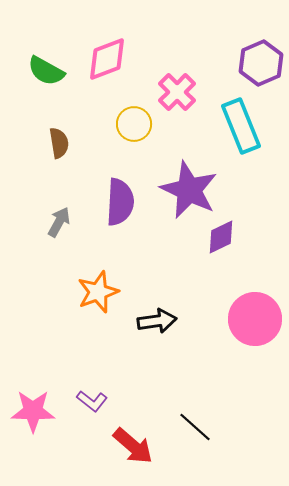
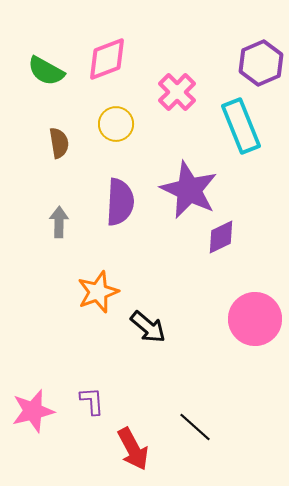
yellow circle: moved 18 px left
gray arrow: rotated 28 degrees counterclockwise
black arrow: moved 9 px left, 6 px down; rotated 48 degrees clockwise
purple L-shape: rotated 132 degrees counterclockwise
pink star: rotated 15 degrees counterclockwise
red arrow: moved 3 px down; rotated 21 degrees clockwise
